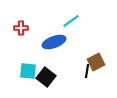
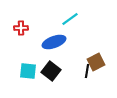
cyan line: moved 1 px left, 2 px up
black square: moved 5 px right, 6 px up
